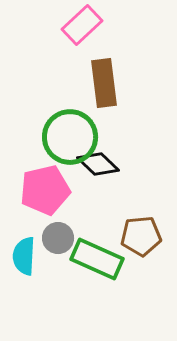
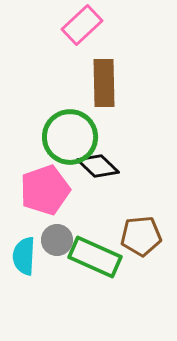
brown rectangle: rotated 6 degrees clockwise
black diamond: moved 2 px down
pink pentagon: rotated 6 degrees counterclockwise
gray circle: moved 1 px left, 2 px down
green rectangle: moved 2 px left, 2 px up
